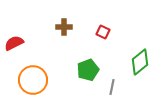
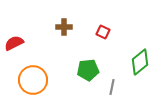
green pentagon: rotated 15 degrees clockwise
